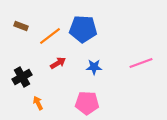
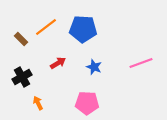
brown rectangle: moved 13 px down; rotated 24 degrees clockwise
orange line: moved 4 px left, 9 px up
blue star: rotated 21 degrees clockwise
